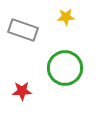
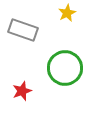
yellow star: moved 1 px right, 4 px up; rotated 24 degrees counterclockwise
red star: rotated 18 degrees counterclockwise
